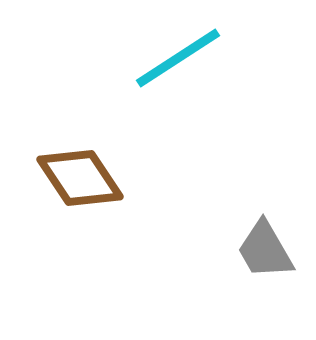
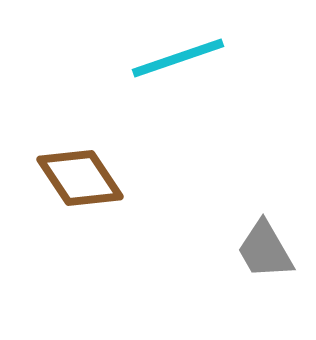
cyan line: rotated 14 degrees clockwise
